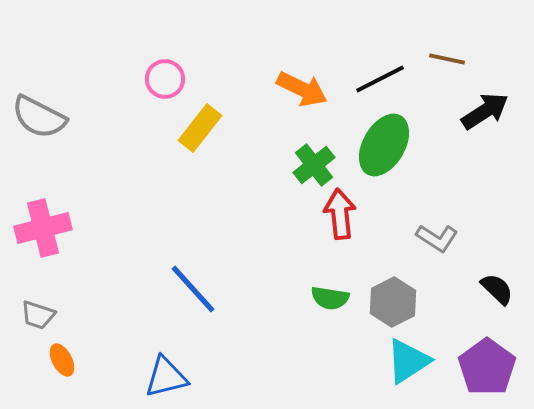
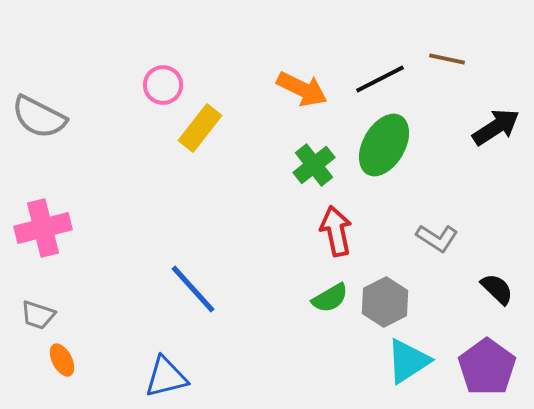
pink circle: moved 2 px left, 6 px down
black arrow: moved 11 px right, 16 px down
red arrow: moved 4 px left, 17 px down; rotated 6 degrees counterclockwise
green semicircle: rotated 39 degrees counterclockwise
gray hexagon: moved 8 px left
